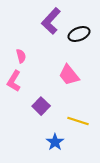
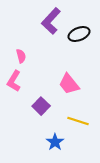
pink trapezoid: moved 9 px down
